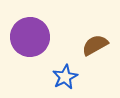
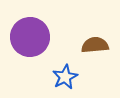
brown semicircle: rotated 24 degrees clockwise
